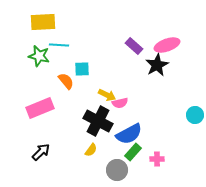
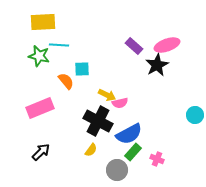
pink cross: rotated 24 degrees clockwise
